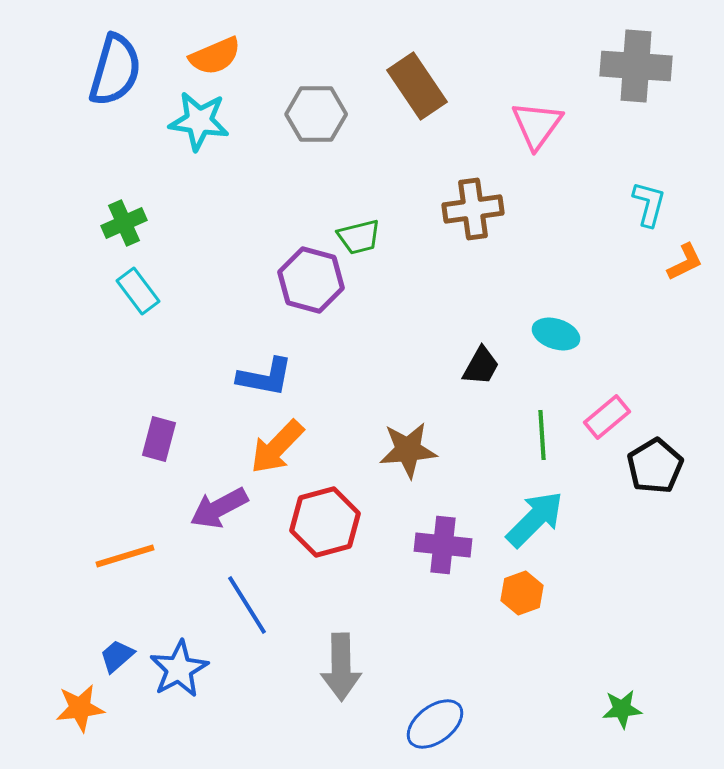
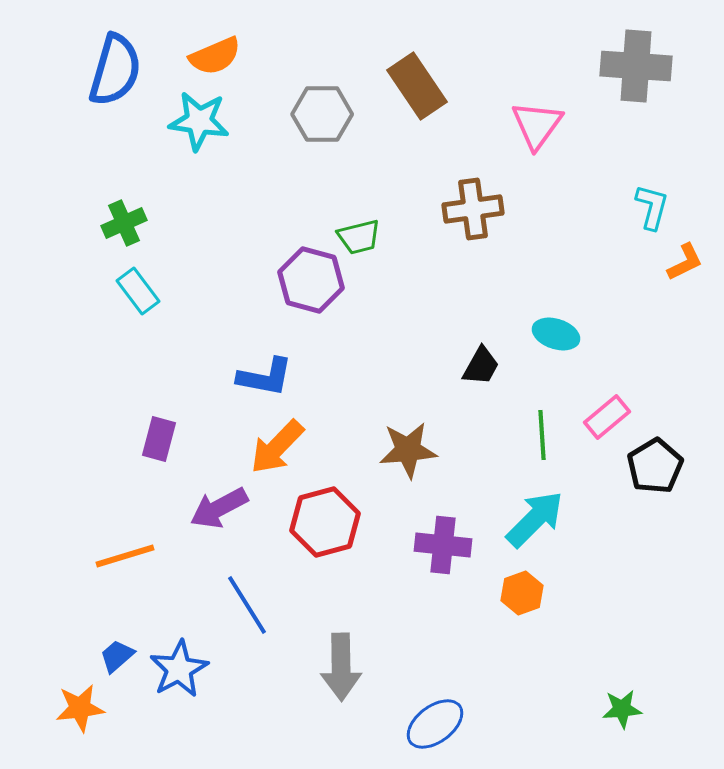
gray hexagon: moved 6 px right
cyan L-shape: moved 3 px right, 3 px down
